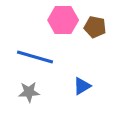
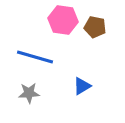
pink hexagon: rotated 8 degrees clockwise
gray star: moved 1 px down
